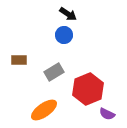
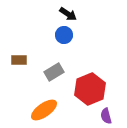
red hexagon: moved 2 px right
purple semicircle: moved 1 px left, 2 px down; rotated 49 degrees clockwise
